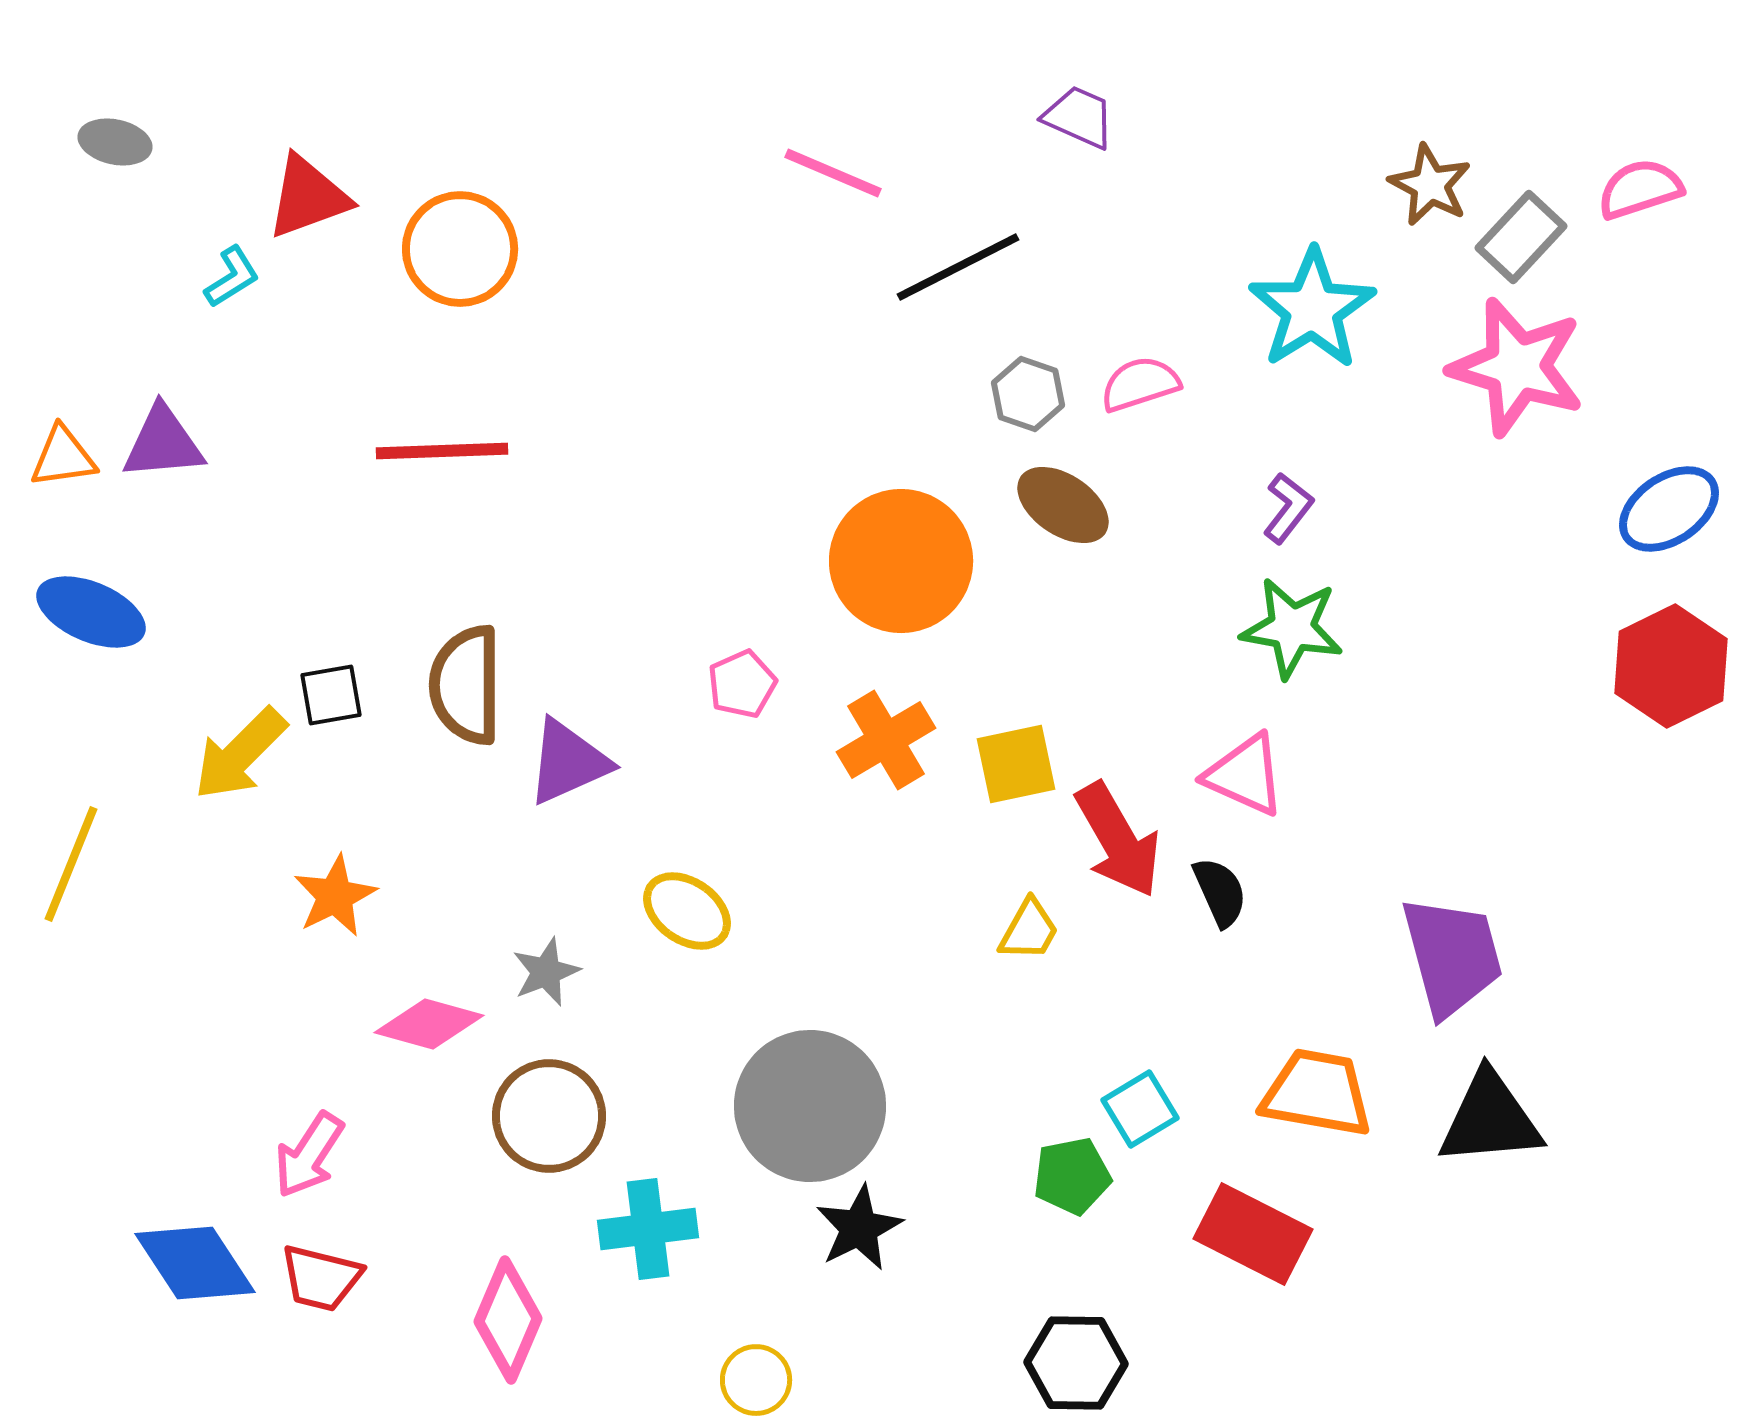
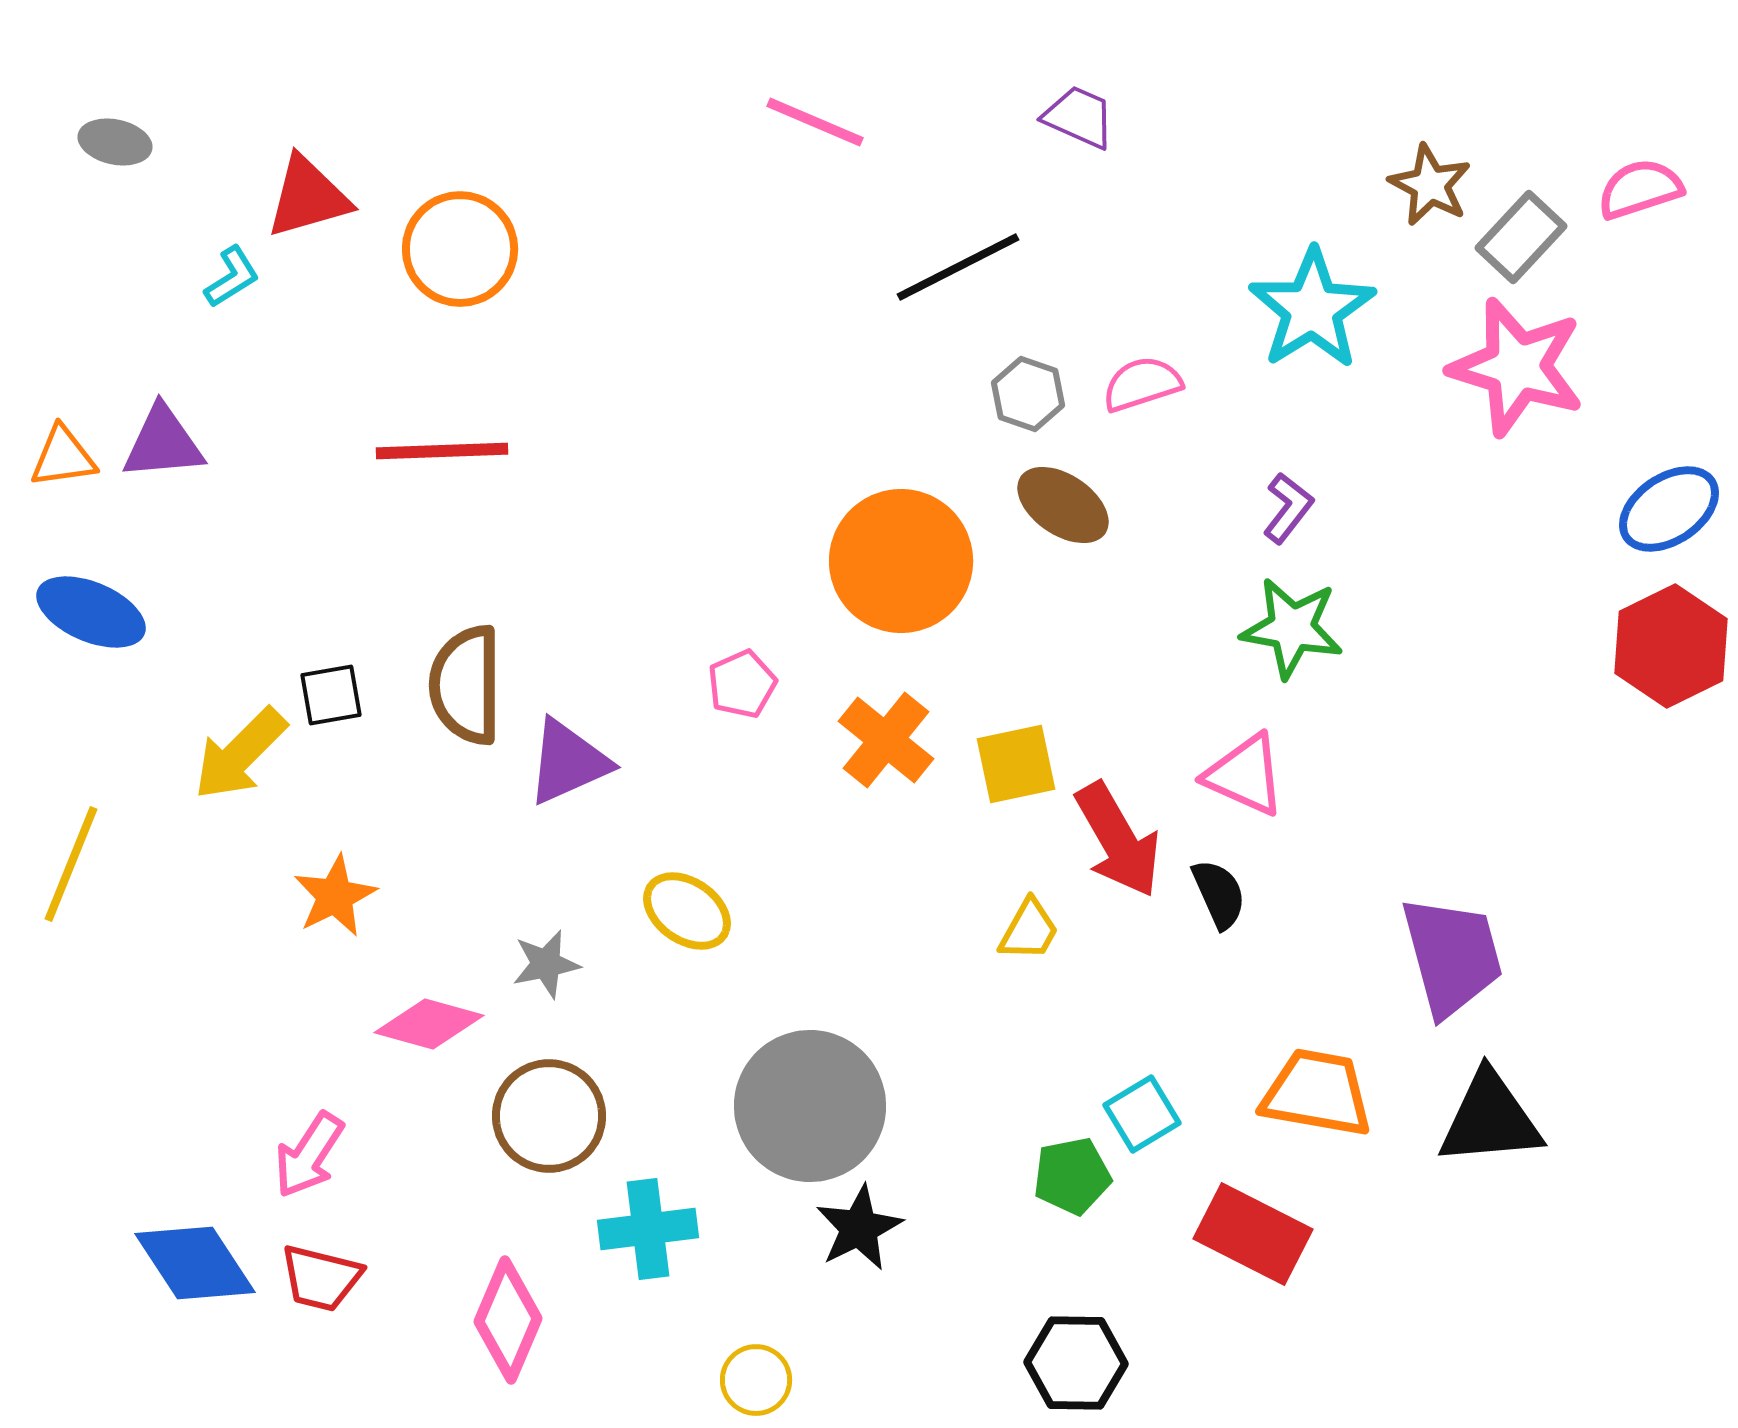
pink line at (833, 173): moved 18 px left, 51 px up
red triangle at (308, 197): rotated 4 degrees clockwise
pink semicircle at (1140, 384): moved 2 px right
red hexagon at (1671, 666): moved 20 px up
orange cross at (886, 740): rotated 20 degrees counterclockwise
black semicircle at (1220, 892): moved 1 px left, 2 px down
gray star at (546, 972): moved 8 px up; rotated 10 degrees clockwise
cyan square at (1140, 1109): moved 2 px right, 5 px down
